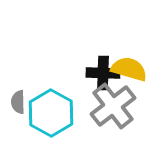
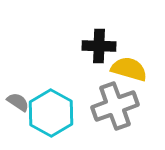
black cross: moved 4 px left, 27 px up
gray semicircle: rotated 125 degrees clockwise
gray cross: moved 2 px right; rotated 18 degrees clockwise
